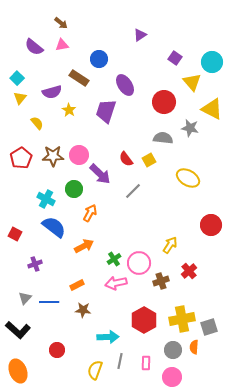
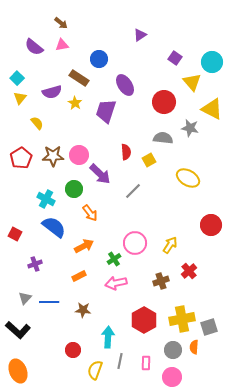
yellow star at (69, 110): moved 6 px right, 7 px up
red semicircle at (126, 159): moved 7 px up; rotated 147 degrees counterclockwise
orange arrow at (90, 213): rotated 114 degrees clockwise
pink circle at (139, 263): moved 4 px left, 20 px up
orange rectangle at (77, 285): moved 2 px right, 9 px up
cyan arrow at (108, 337): rotated 85 degrees counterclockwise
red circle at (57, 350): moved 16 px right
